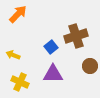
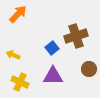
blue square: moved 1 px right, 1 px down
brown circle: moved 1 px left, 3 px down
purple triangle: moved 2 px down
